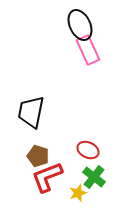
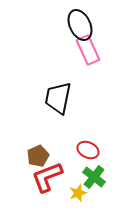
black trapezoid: moved 27 px right, 14 px up
brown pentagon: rotated 30 degrees clockwise
